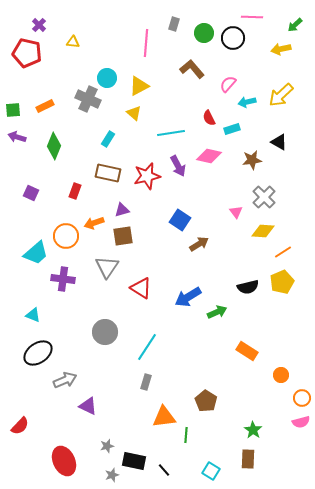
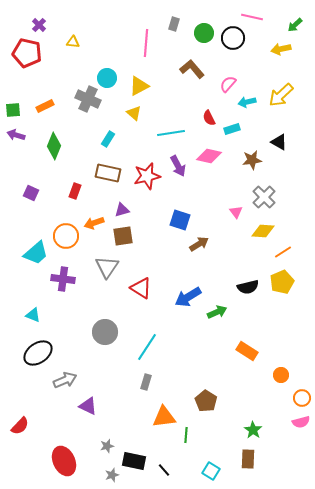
pink line at (252, 17): rotated 10 degrees clockwise
purple arrow at (17, 137): moved 1 px left, 2 px up
blue square at (180, 220): rotated 15 degrees counterclockwise
